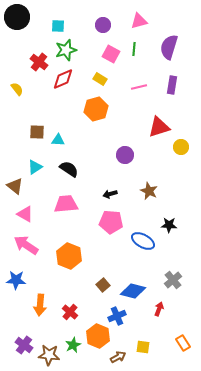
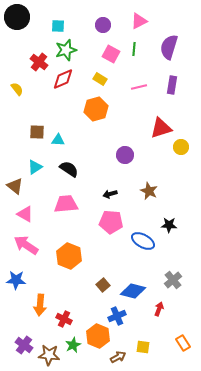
pink triangle at (139, 21): rotated 12 degrees counterclockwise
red triangle at (159, 127): moved 2 px right, 1 px down
red cross at (70, 312): moved 6 px left, 7 px down; rotated 14 degrees counterclockwise
